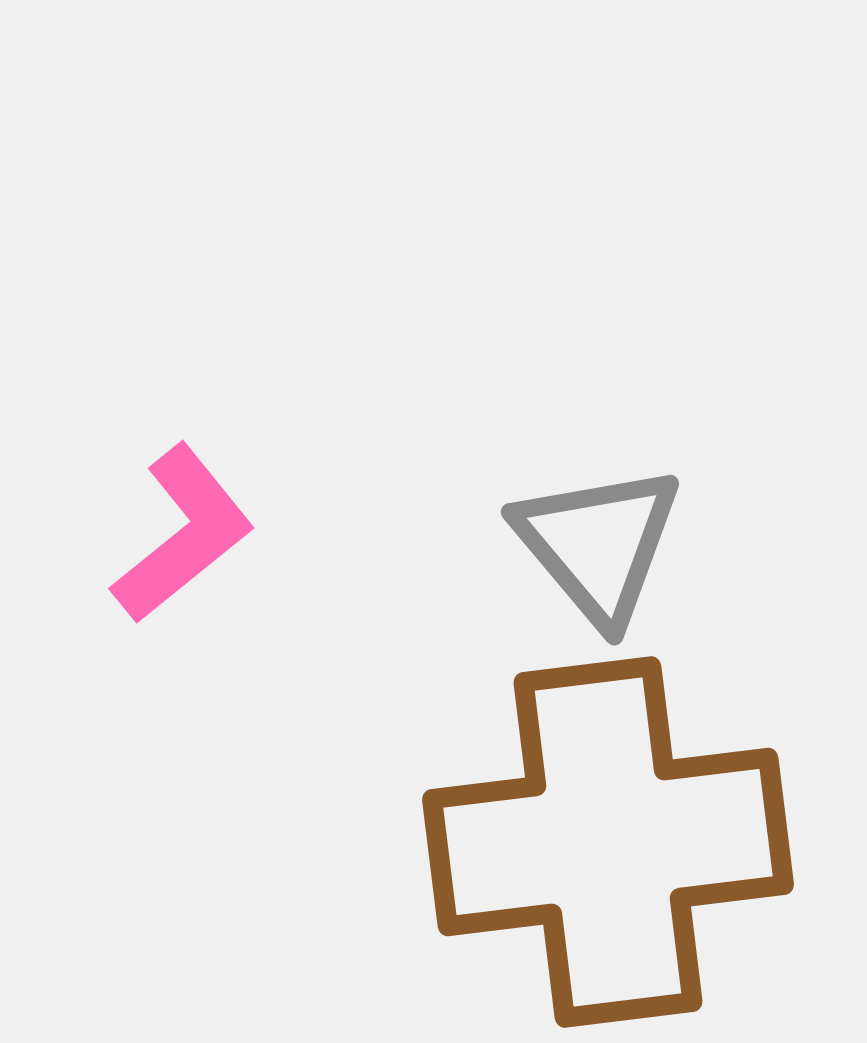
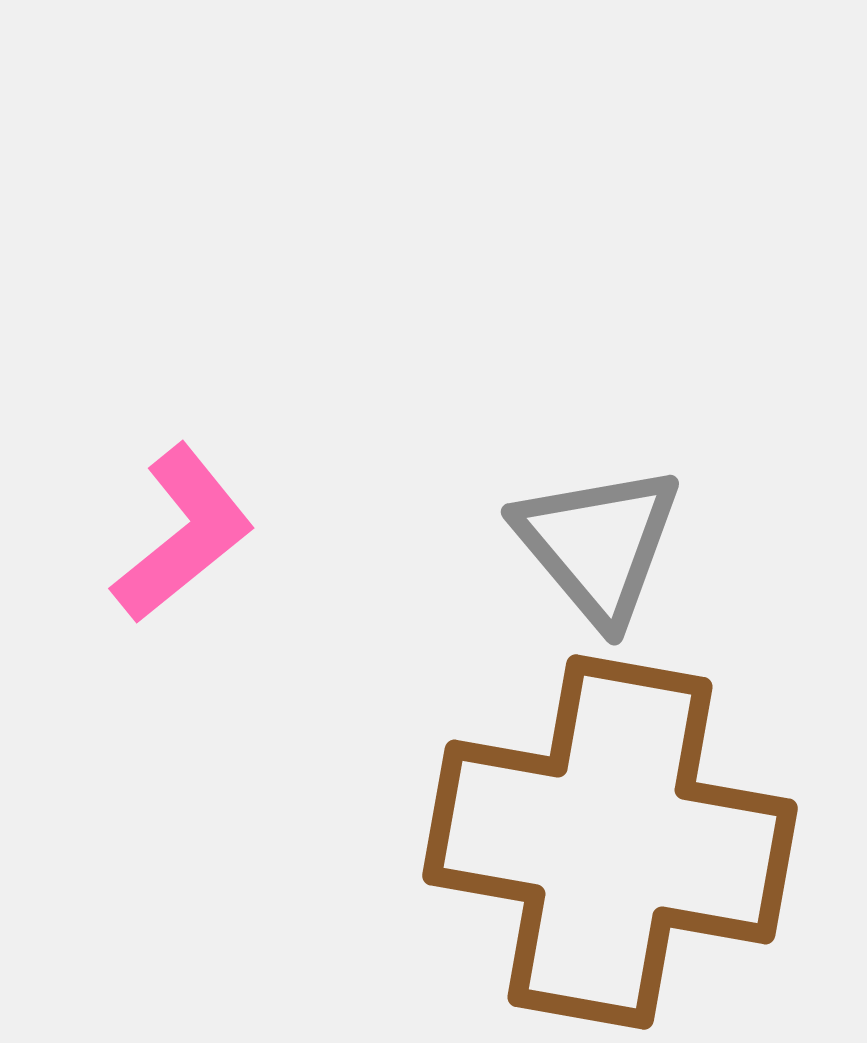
brown cross: moved 2 px right; rotated 17 degrees clockwise
